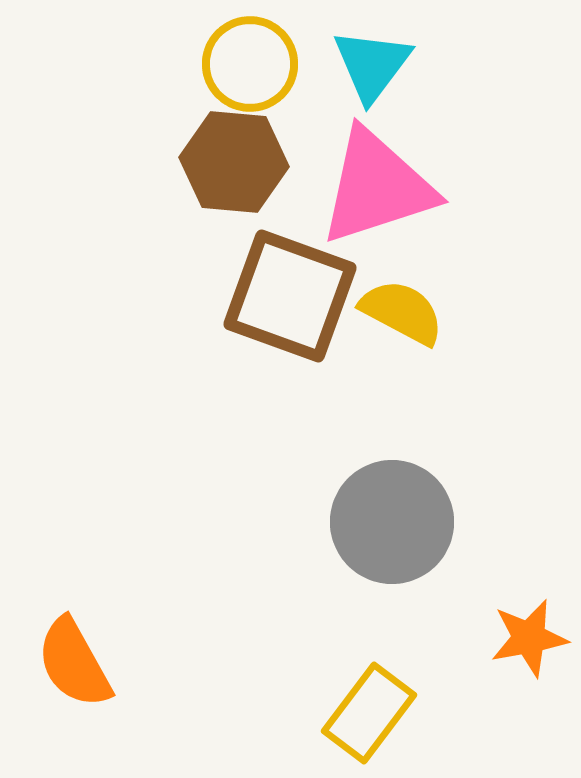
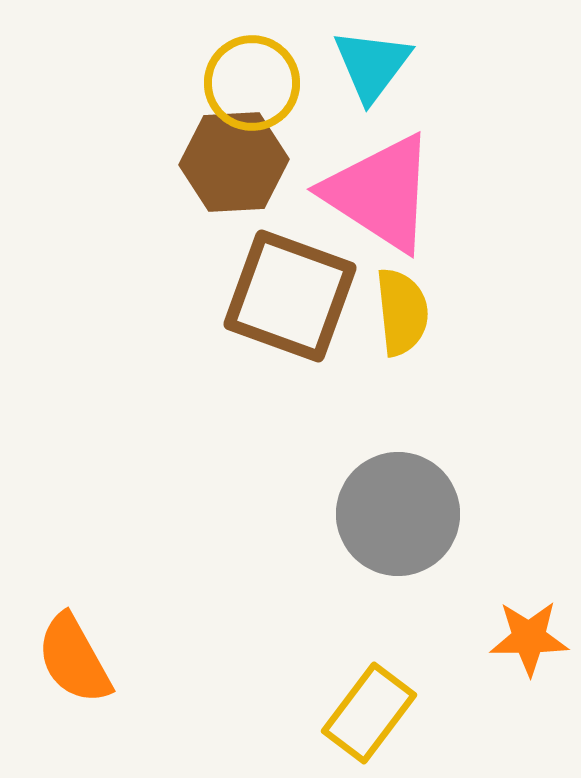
yellow circle: moved 2 px right, 19 px down
brown hexagon: rotated 8 degrees counterclockwise
pink triangle: moved 3 px right, 6 px down; rotated 51 degrees clockwise
yellow semicircle: rotated 56 degrees clockwise
gray circle: moved 6 px right, 8 px up
orange star: rotated 10 degrees clockwise
orange semicircle: moved 4 px up
